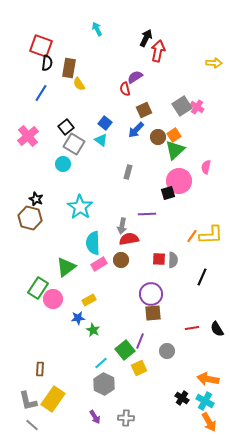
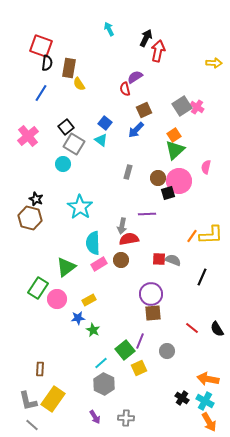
cyan arrow at (97, 29): moved 12 px right
brown circle at (158, 137): moved 41 px down
gray semicircle at (173, 260): rotated 70 degrees counterclockwise
pink circle at (53, 299): moved 4 px right
red line at (192, 328): rotated 48 degrees clockwise
